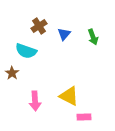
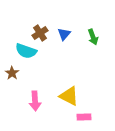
brown cross: moved 1 px right, 7 px down
